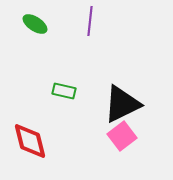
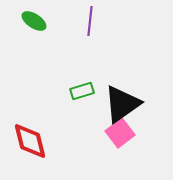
green ellipse: moved 1 px left, 3 px up
green rectangle: moved 18 px right; rotated 30 degrees counterclockwise
black triangle: rotated 9 degrees counterclockwise
pink square: moved 2 px left, 3 px up
